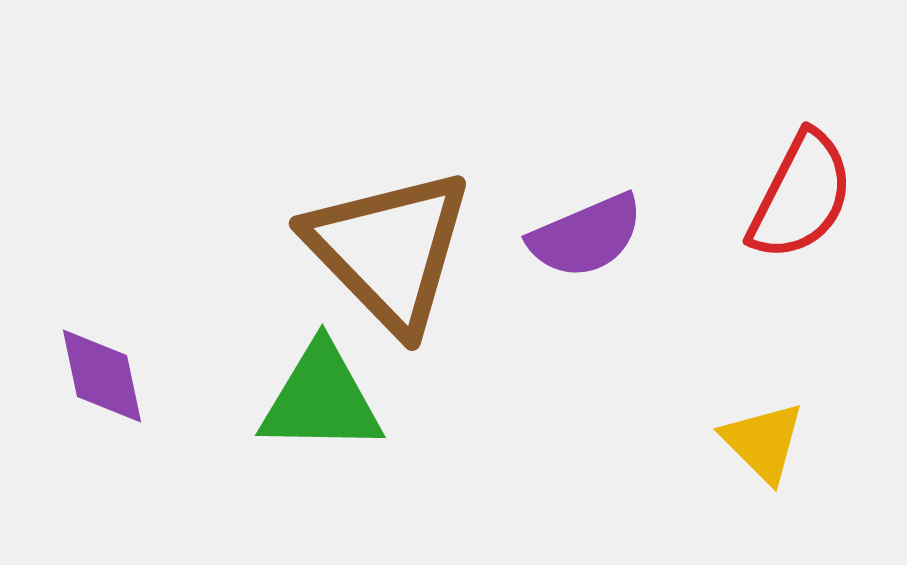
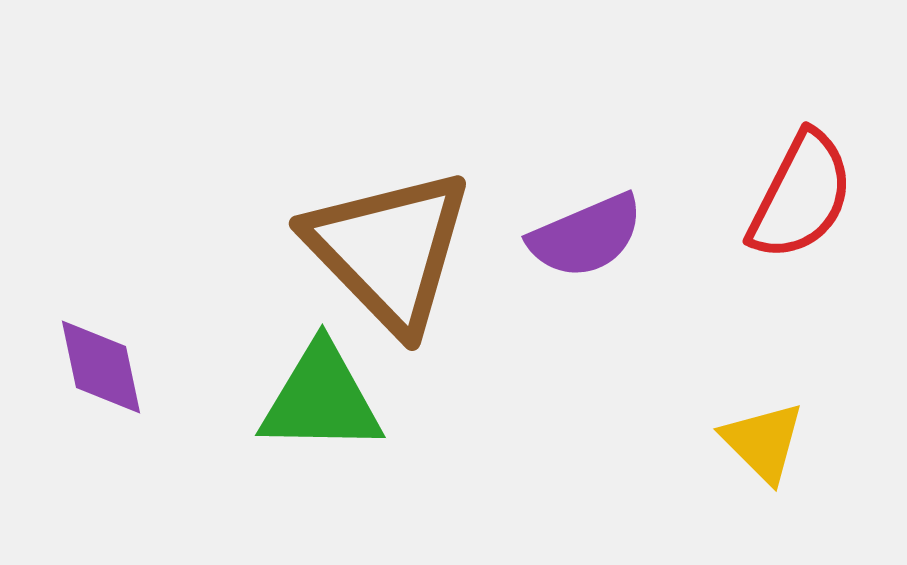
purple diamond: moved 1 px left, 9 px up
